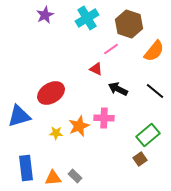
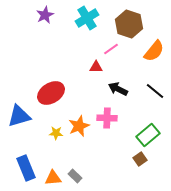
red triangle: moved 2 px up; rotated 24 degrees counterclockwise
pink cross: moved 3 px right
blue rectangle: rotated 15 degrees counterclockwise
